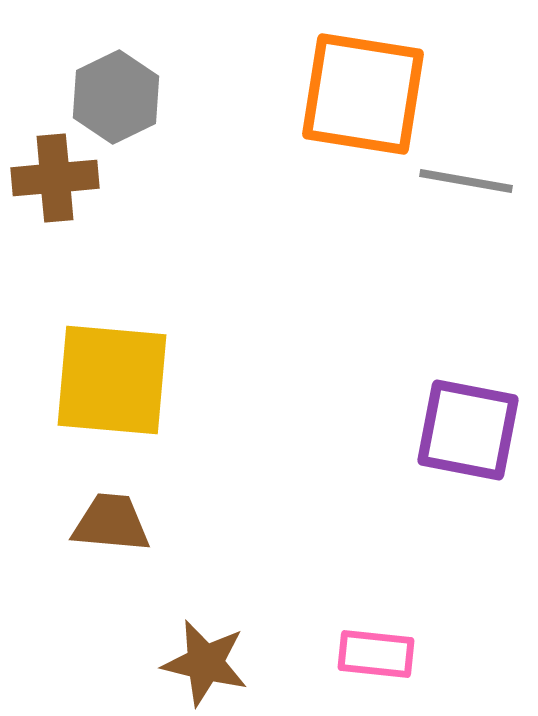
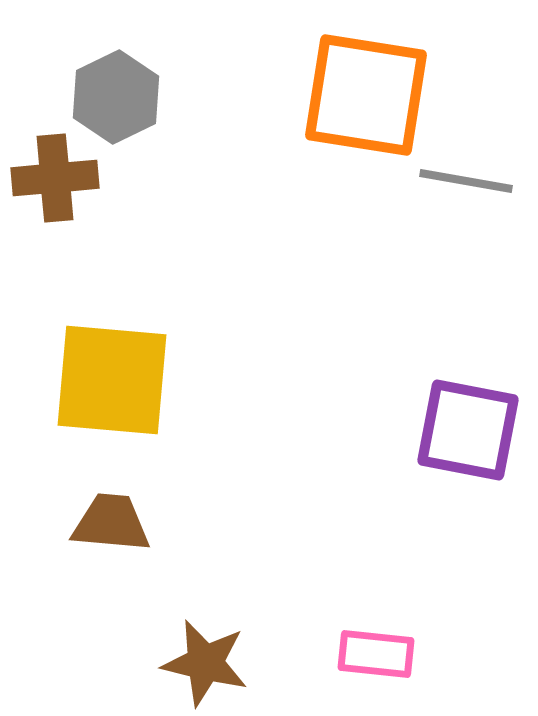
orange square: moved 3 px right, 1 px down
